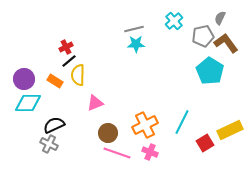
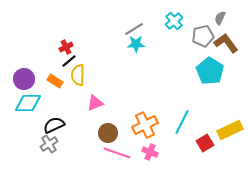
gray line: rotated 18 degrees counterclockwise
gray cross: rotated 30 degrees clockwise
